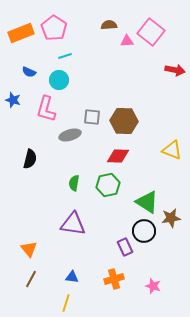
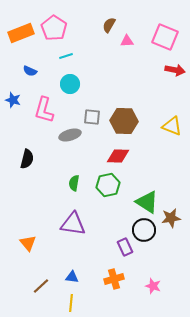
brown semicircle: rotated 56 degrees counterclockwise
pink square: moved 14 px right, 5 px down; rotated 16 degrees counterclockwise
cyan line: moved 1 px right
blue semicircle: moved 1 px right, 1 px up
cyan circle: moved 11 px right, 4 px down
pink L-shape: moved 2 px left, 1 px down
yellow triangle: moved 24 px up
black semicircle: moved 3 px left
black circle: moved 1 px up
orange triangle: moved 1 px left, 6 px up
brown line: moved 10 px right, 7 px down; rotated 18 degrees clockwise
yellow line: moved 5 px right; rotated 12 degrees counterclockwise
